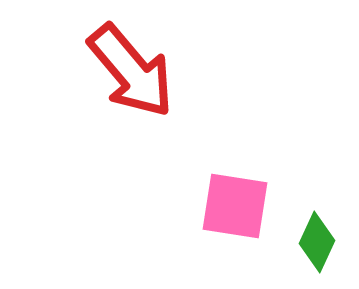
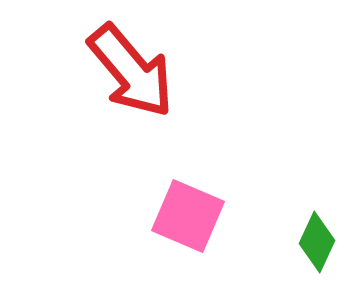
pink square: moved 47 px left, 10 px down; rotated 14 degrees clockwise
